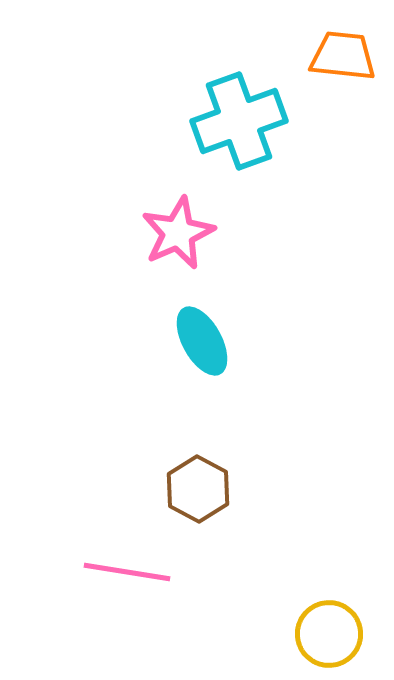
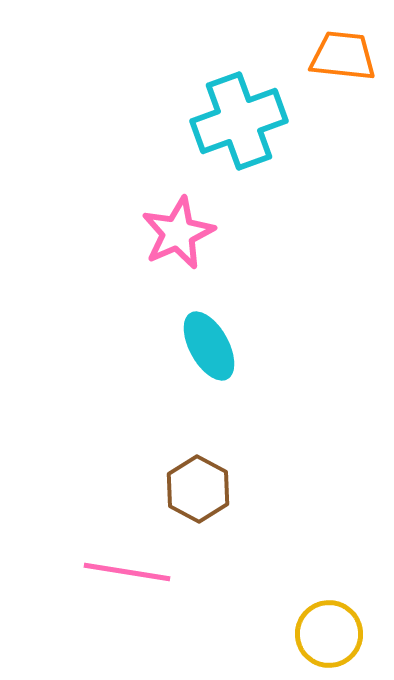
cyan ellipse: moved 7 px right, 5 px down
